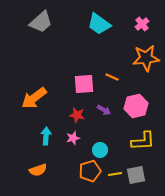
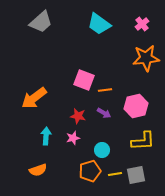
orange line: moved 7 px left, 13 px down; rotated 32 degrees counterclockwise
pink square: moved 4 px up; rotated 25 degrees clockwise
purple arrow: moved 3 px down
red star: moved 1 px right, 1 px down
cyan circle: moved 2 px right
